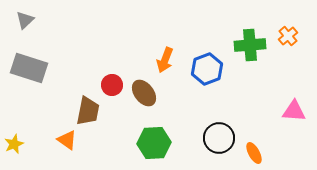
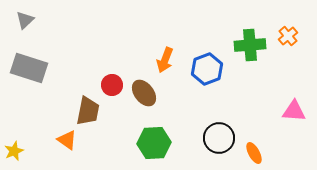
yellow star: moved 7 px down
